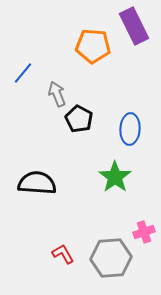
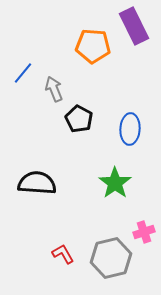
gray arrow: moved 3 px left, 5 px up
green star: moved 6 px down
gray hexagon: rotated 9 degrees counterclockwise
